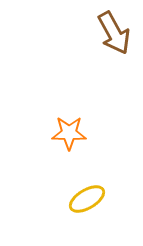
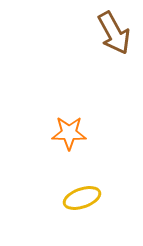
yellow ellipse: moved 5 px left, 1 px up; rotated 12 degrees clockwise
